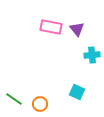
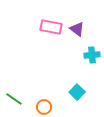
purple triangle: rotated 14 degrees counterclockwise
cyan square: rotated 21 degrees clockwise
orange circle: moved 4 px right, 3 px down
